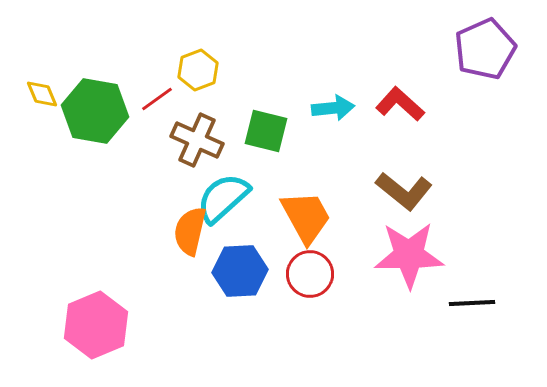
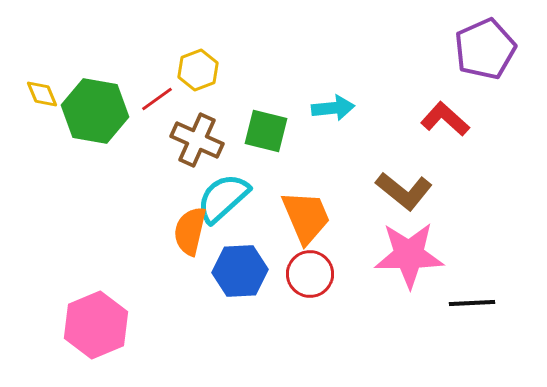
red L-shape: moved 45 px right, 15 px down
orange trapezoid: rotated 6 degrees clockwise
